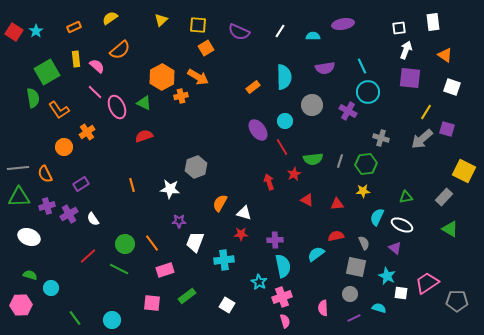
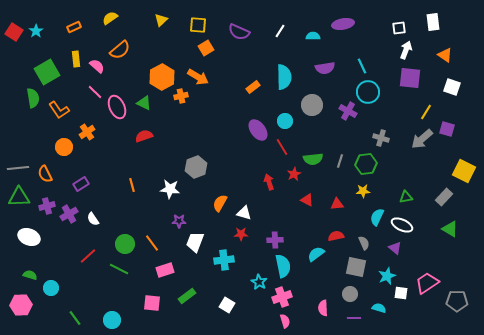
cyan star at (387, 276): rotated 24 degrees clockwise
purple line at (354, 318): rotated 24 degrees clockwise
